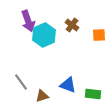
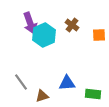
purple arrow: moved 2 px right, 2 px down
blue triangle: moved 1 px left, 2 px up; rotated 24 degrees counterclockwise
